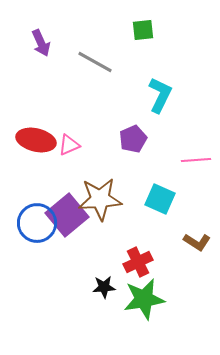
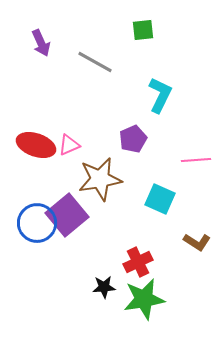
red ellipse: moved 5 px down; rotated 6 degrees clockwise
brown star: moved 20 px up; rotated 6 degrees counterclockwise
